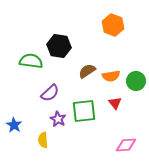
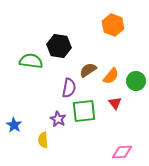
brown semicircle: moved 1 px right, 1 px up
orange semicircle: rotated 42 degrees counterclockwise
purple semicircle: moved 19 px right, 5 px up; rotated 36 degrees counterclockwise
pink diamond: moved 4 px left, 7 px down
